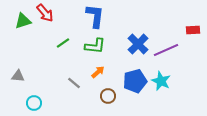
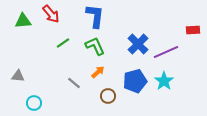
red arrow: moved 6 px right, 1 px down
green triangle: rotated 12 degrees clockwise
green L-shape: rotated 120 degrees counterclockwise
purple line: moved 2 px down
cyan star: moved 3 px right; rotated 12 degrees clockwise
